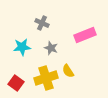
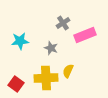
gray cross: moved 21 px right; rotated 32 degrees clockwise
cyan star: moved 2 px left, 6 px up
yellow semicircle: rotated 56 degrees clockwise
yellow cross: rotated 15 degrees clockwise
red square: moved 1 px down
